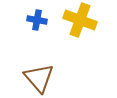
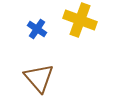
blue cross: moved 9 px down; rotated 24 degrees clockwise
